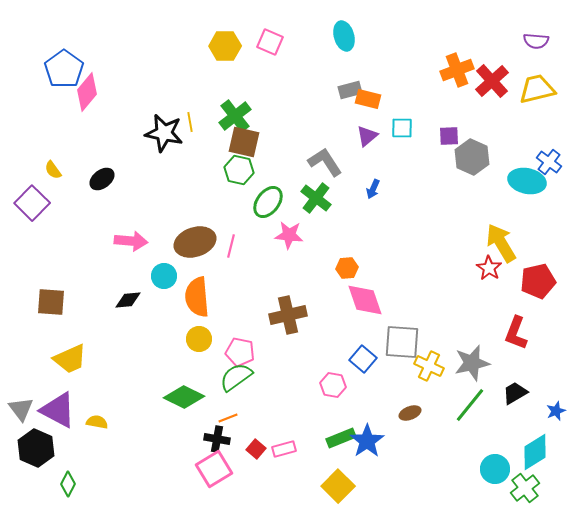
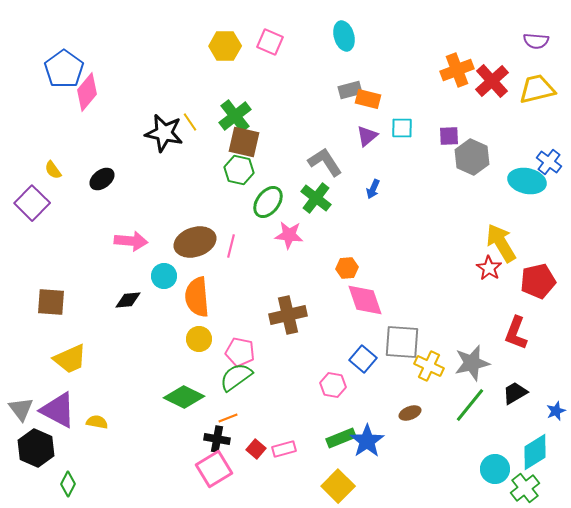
yellow line at (190, 122): rotated 24 degrees counterclockwise
